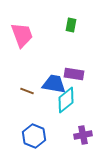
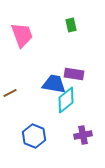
green rectangle: rotated 24 degrees counterclockwise
brown line: moved 17 px left, 2 px down; rotated 48 degrees counterclockwise
